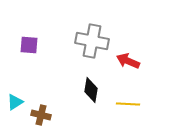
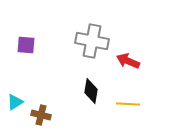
purple square: moved 3 px left
black diamond: moved 1 px down
